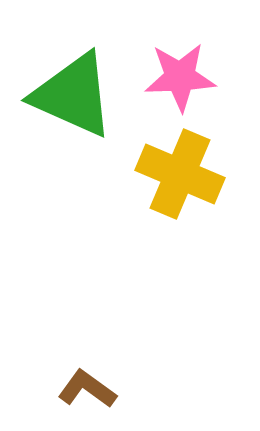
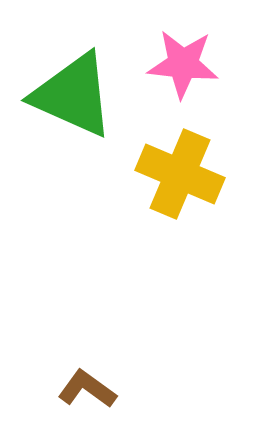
pink star: moved 3 px right, 13 px up; rotated 8 degrees clockwise
